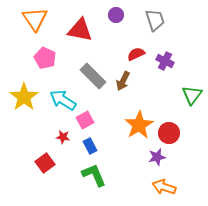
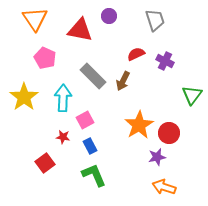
purple circle: moved 7 px left, 1 px down
cyan arrow: moved 2 px up; rotated 60 degrees clockwise
